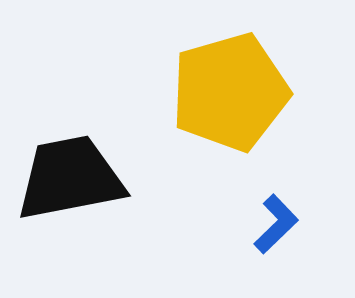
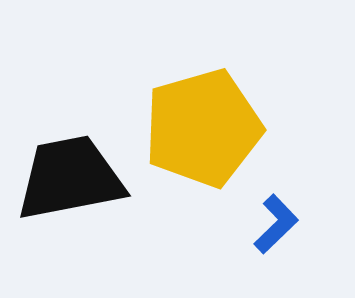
yellow pentagon: moved 27 px left, 36 px down
